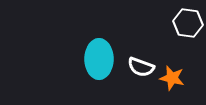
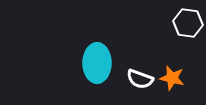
cyan ellipse: moved 2 px left, 4 px down
white semicircle: moved 1 px left, 12 px down
